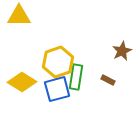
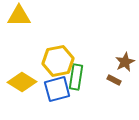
brown star: moved 3 px right, 11 px down
yellow hexagon: moved 1 px up; rotated 8 degrees clockwise
brown rectangle: moved 6 px right
